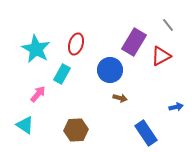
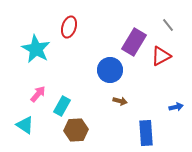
red ellipse: moved 7 px left, 17 px up
cyan rectangle: moved 32 px down
brown arrow: moved 3 px down
blue rectangle: rotated 30 degrees clockwise
